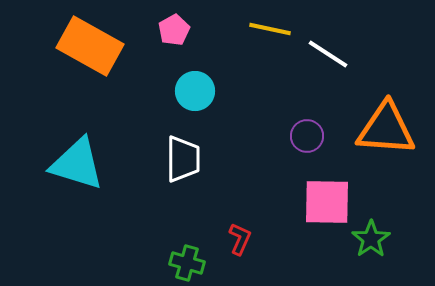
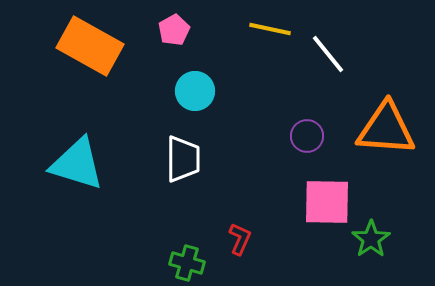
white line: rotated 18 degrees clockwise
